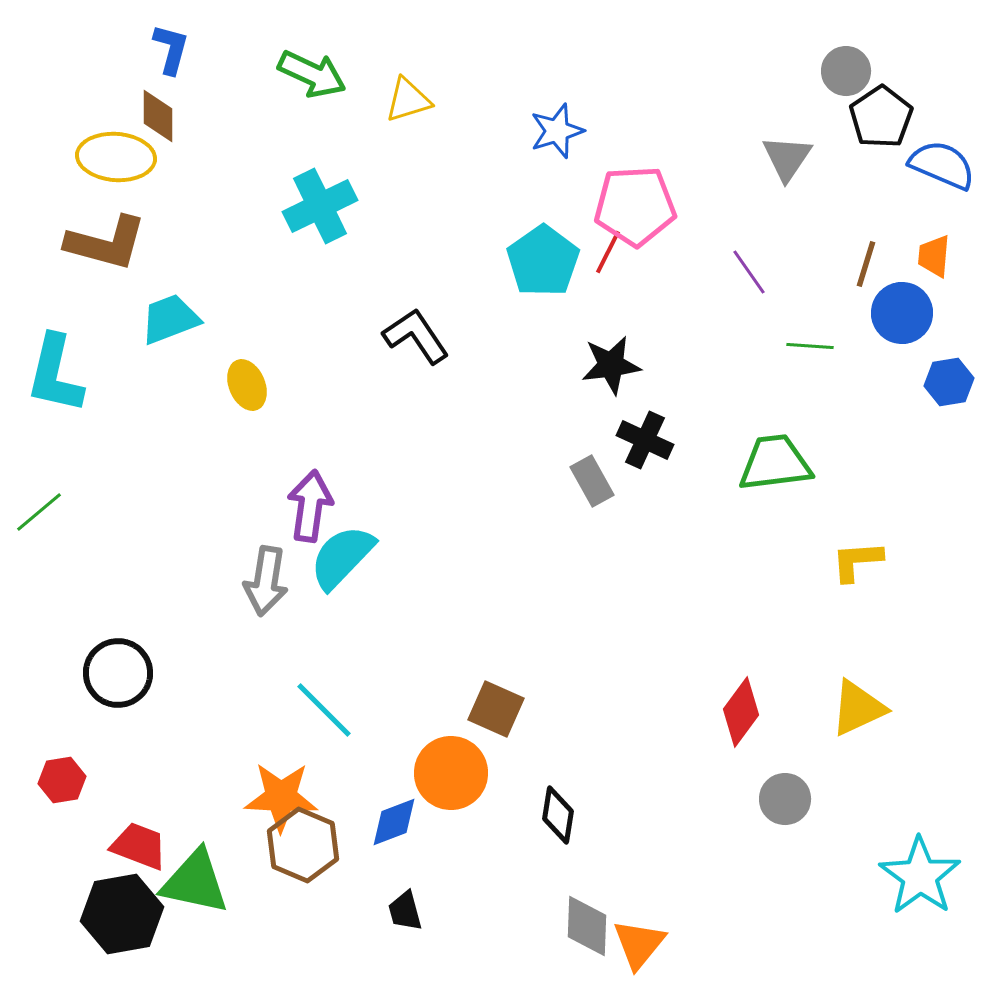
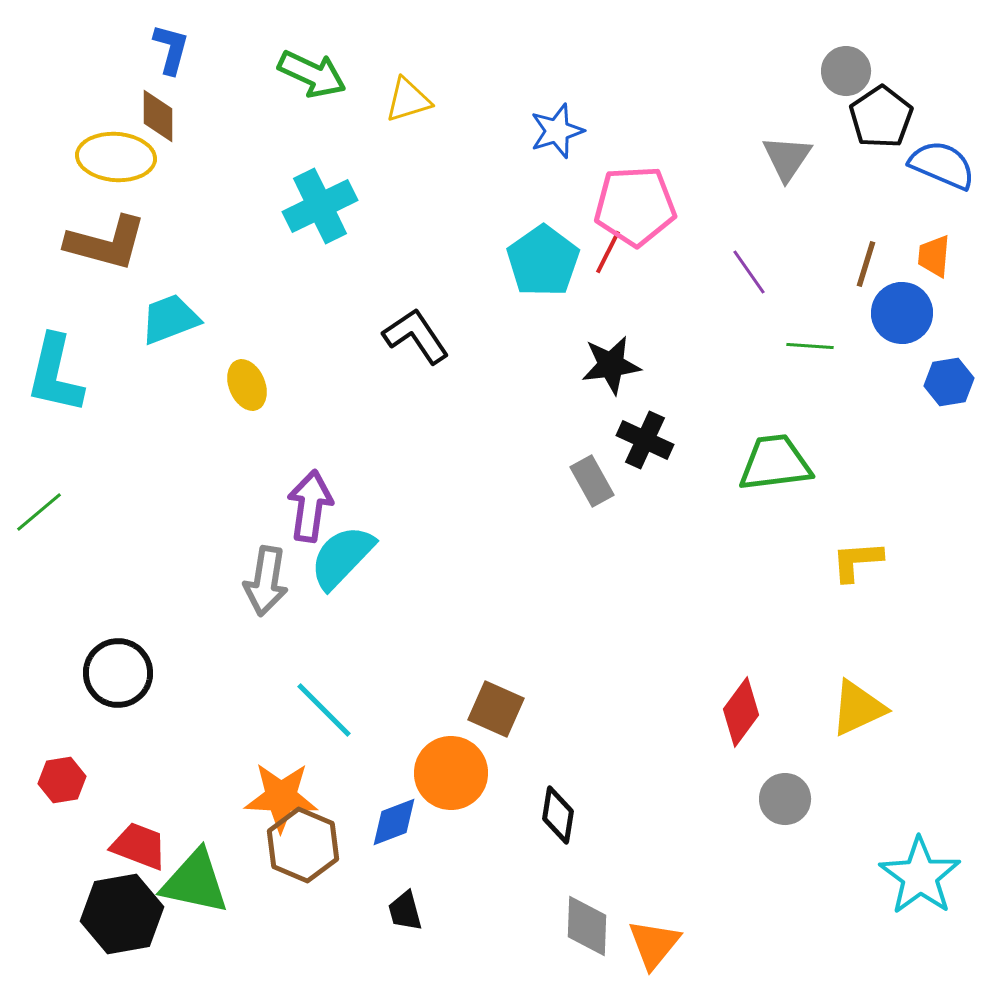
orange triangle at (639, 944): moved 15 px right
